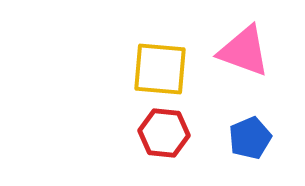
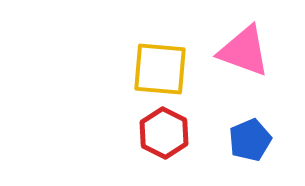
red hexagon: rotated 21 degrees clockwise
blue pentagon: moved 2 px down
